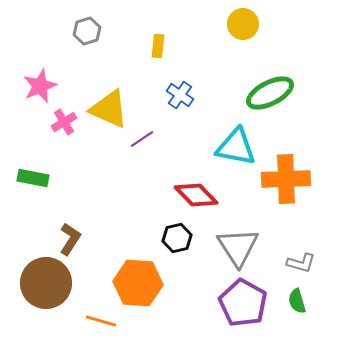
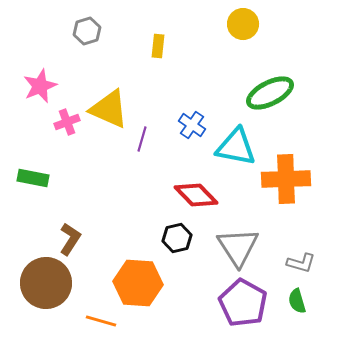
blue cross: moved 12 px right, 30 px down
pink cross: moved 3 px right; rotated 10 degrees clockwise
purple line: rotated 40 degrees counterclockwise
